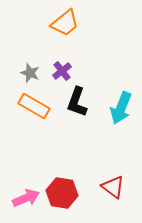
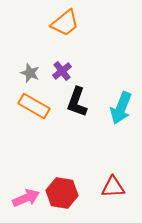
red triangle: rotated 40 degrees counterclockwise
